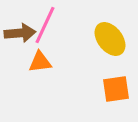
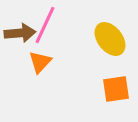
orange triangle: rotated 40 degrees counterclockwise
